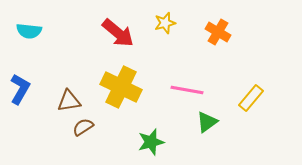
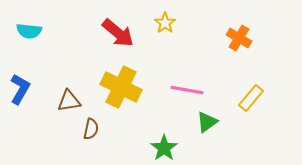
yellow star: rotated 20 degrees counterclockwise
orange cross: moved 21 px right, 6 px down
brown semicircle: moved 8 px right, 2 px down; rotated 135 degrees clockwise
green star: moved 13 px right, 6 px down; rotated 20 degrees counterclockwise
